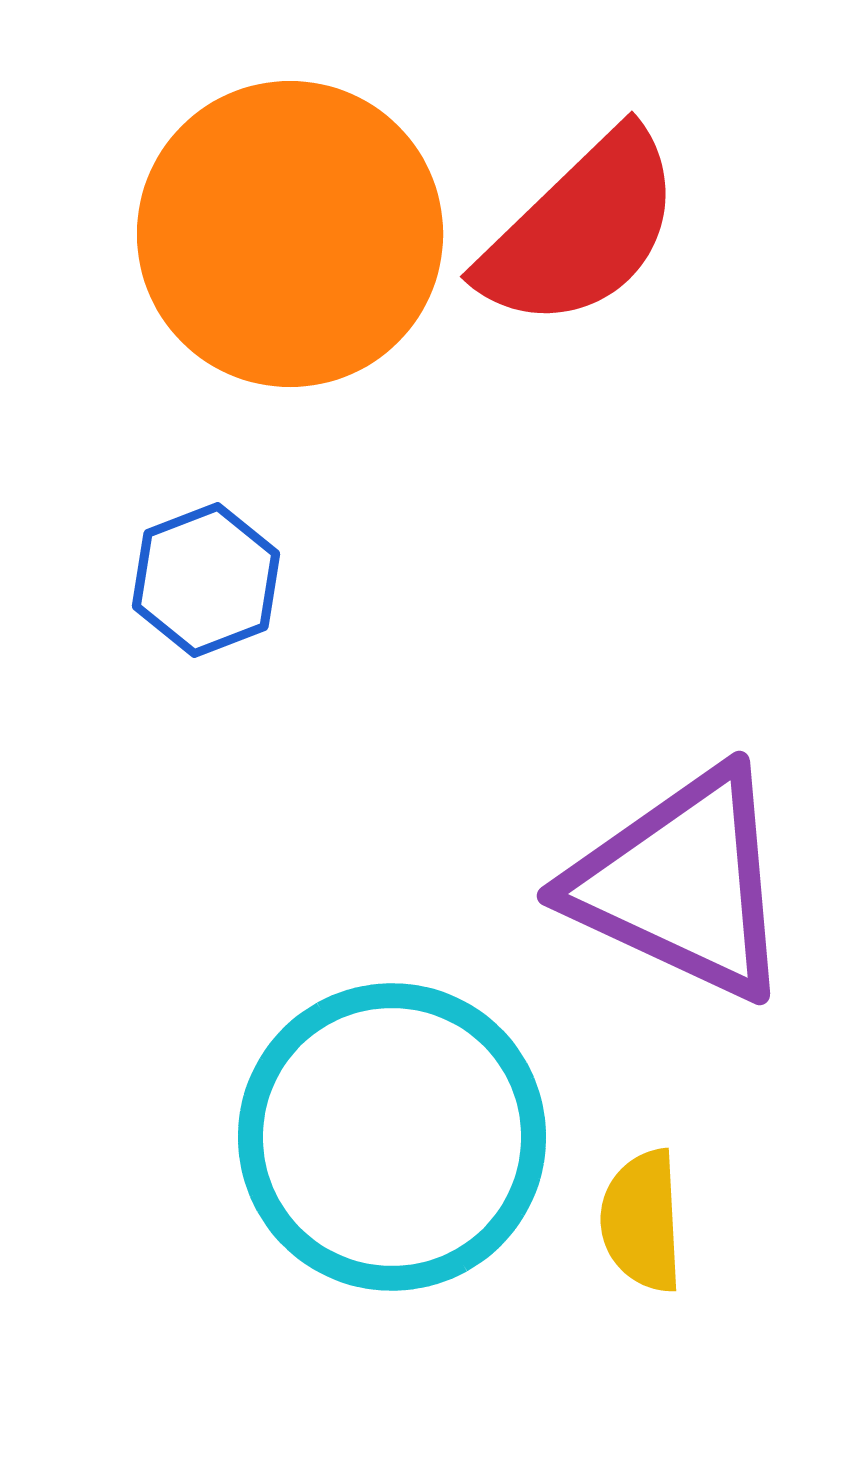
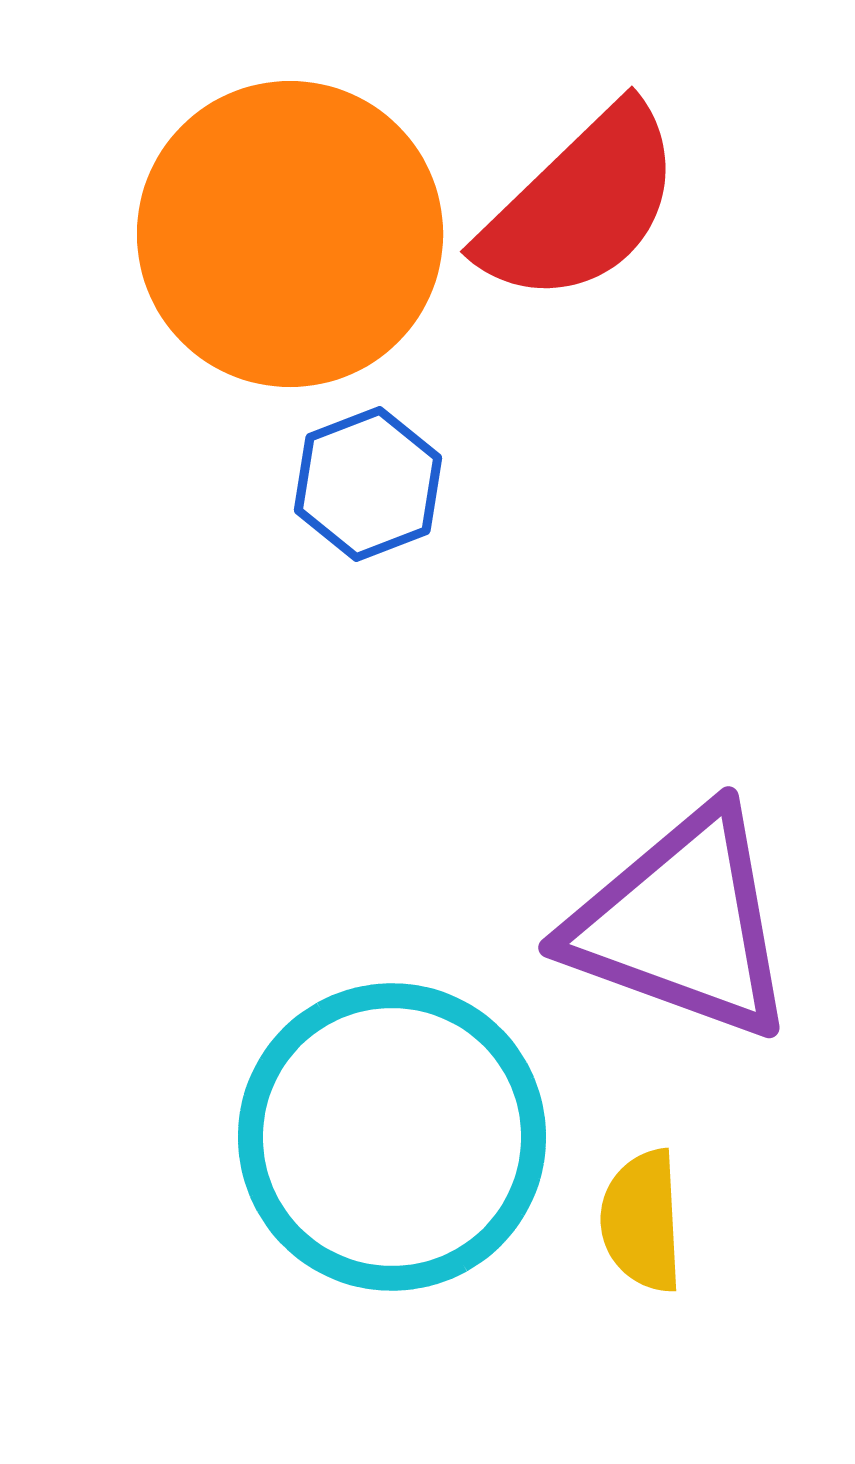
red semicircle: moved 25 px up
blue hexagon: moved 162 px right, 96 px up
purple triangle: moved 40 px down; rotated 5 degrees counterclockwise
